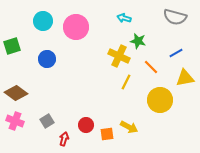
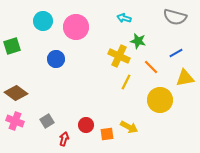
blue circle: moved 9 px right
